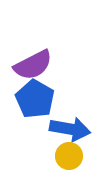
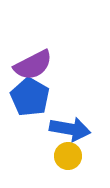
blue pentagon: moved 5 px left, 2 px up
yellow circle: moved 1 px left
